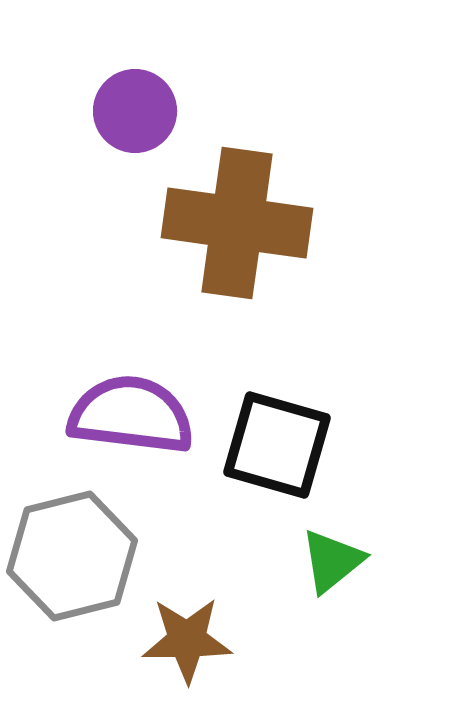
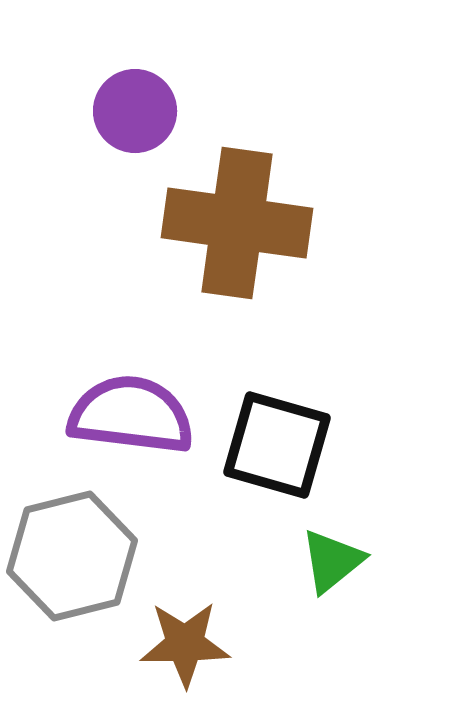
brown star: moved 2 px left, 4 px down
